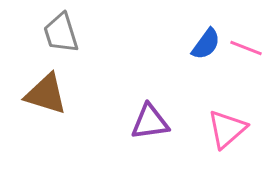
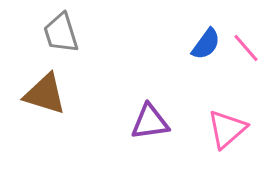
pink line: rotated 28 degrees clockwise
brown triangle: moved 1 px left
